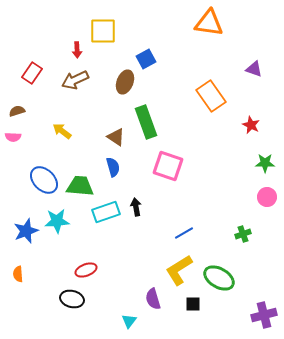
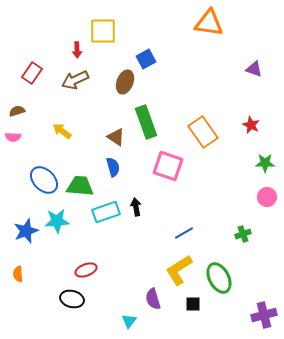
orange rectangle: moved 8 px left, 36 px down
green ellipse: rotated 32 degrees clockwise
